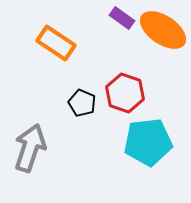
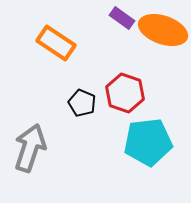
orange ellipse: rotated 15 degrees counterclockwise
